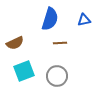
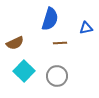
blue triangle: moved 2 px right, 8 px down
cyan square: rotated 25 degrees counterclockwise
